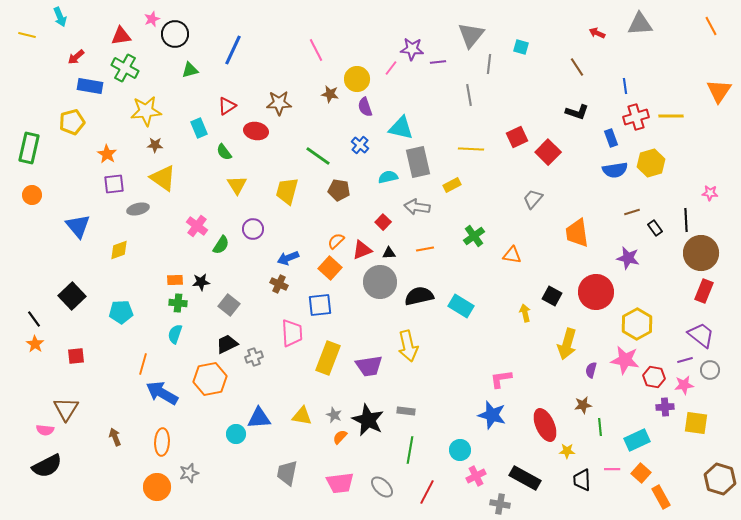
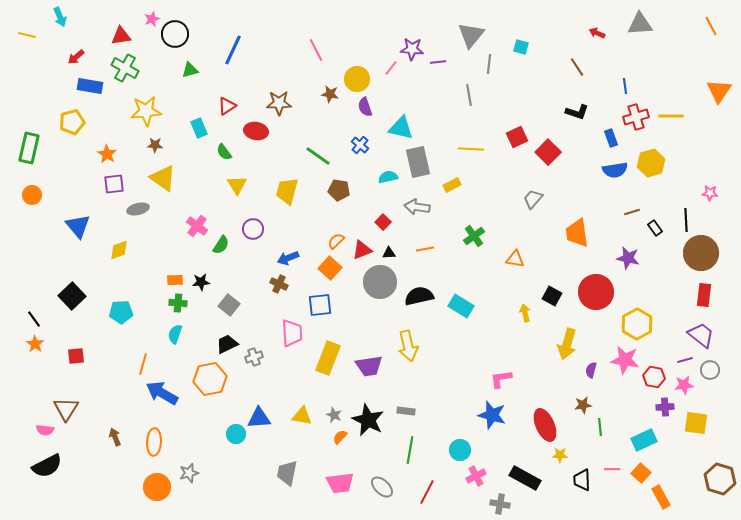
orange triangle at (512, 255): moved 3 px right, 4 px down
red rectangle at (704, 291): moved 4 px down; rotated 15 degrees counterclockwise
cyan rectangle at (637, 440): moved 7 px right
orange ellipse at (162, 442): moved 8 px left
yellow star at (567, 451): moved 7 px left, 4 px down
